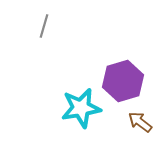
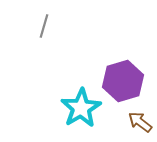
cyan star: rotated 21 degrees counterclockwise
